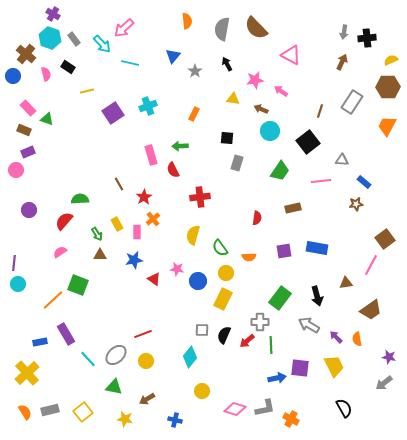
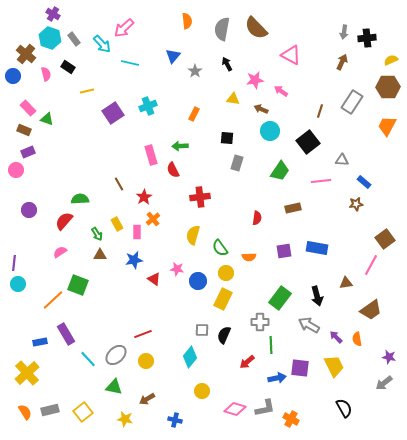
red arrow at (247, 341): moved 21 px down
